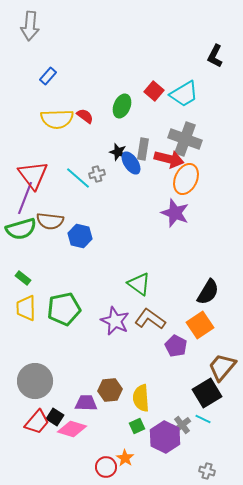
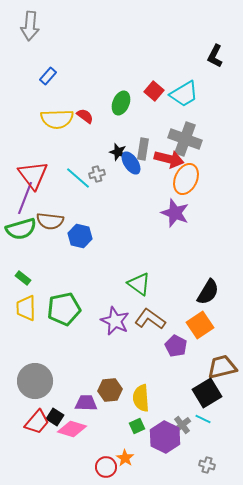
green ellipse at (122, 106): moved 1 px left, 3 px up
brown trapezoid at (222, 367): rotated 36 degrees clockwise
gray cross at (207, 471): moved 6 px up
